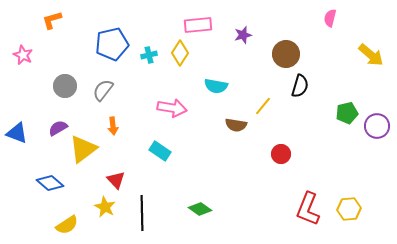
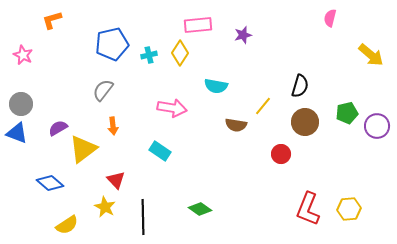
brown circle: moved 19 px right, 68 px down
gray circle: moved 44 px left, 18 px down
black line: moved 1 px right, 4 px down
